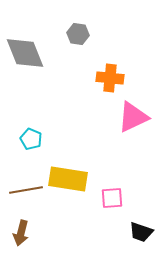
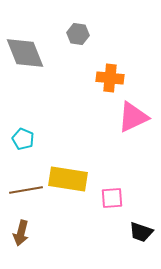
cyan pentagon: moved 8 px left
